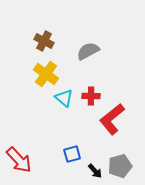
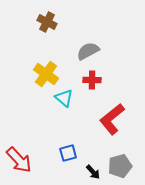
brown cross: moved 3 px right, 19 px up
red cross: moved 1 px right, 16 px up
blue square: moved 4 px left, 1 px up
black arrow: moved 2 px left, 1 px down
